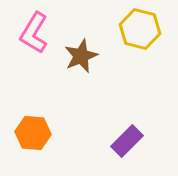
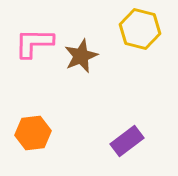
pink L-shape: moved 10 px down; rotated 60 degrees clockwise
orange hexagon: rotated 12 degrees counterclockwise
purple rectangle: rotated 8 degrees clockwise
